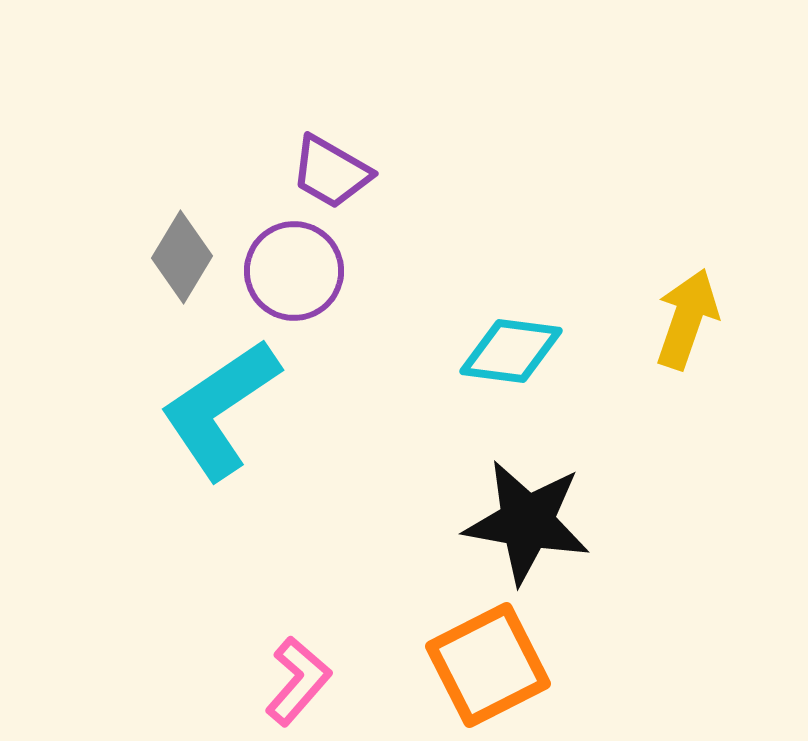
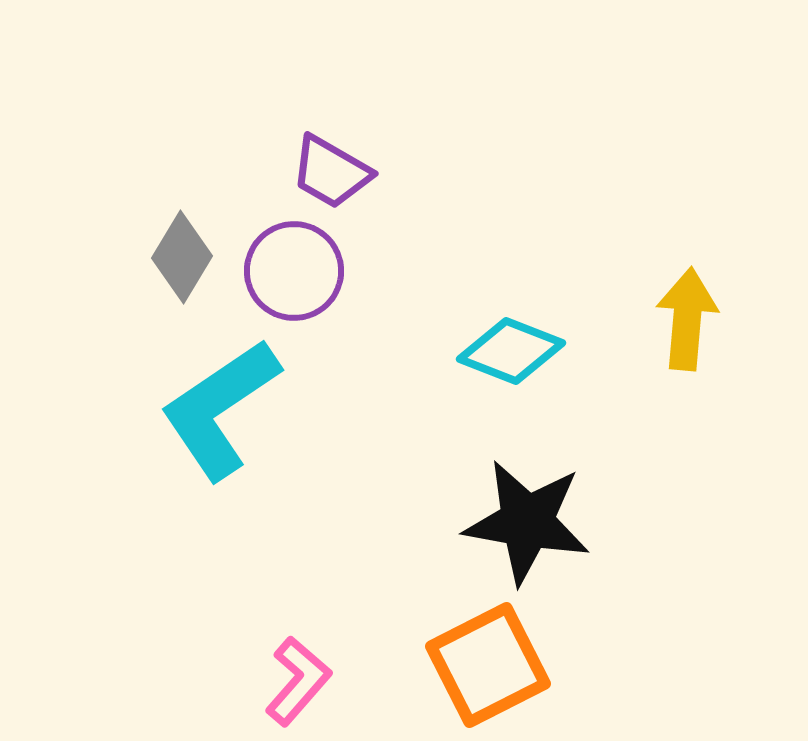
yellow arrow: rotated 14 degrees counterclockwise
cyan diamond: rotated 14 degrees clockwise
